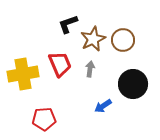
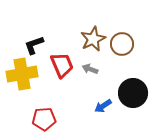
black L-shape: moved 34 px left, 21 px down
brown circle: moved 1 px left, 4 px down
red trapezoid: moved 2 px right, 1 px down
gray arrow: rotated 77 degrees counterclockwise
yellow cross: moved 1 px left
black circle: moved 9 px down
